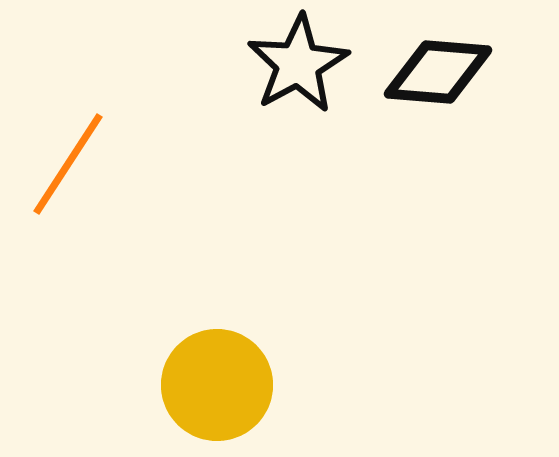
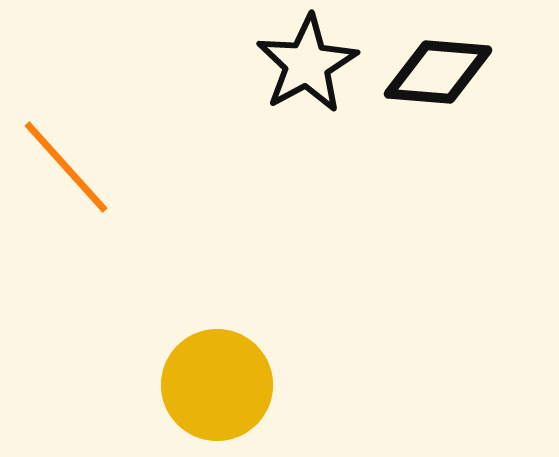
black star: moved 9 px right
orange line: moved 2 px left, 3 px down; rotated 75 degrees counterclockwise
